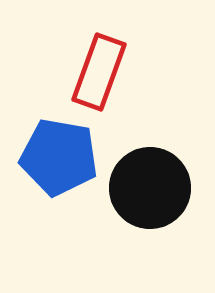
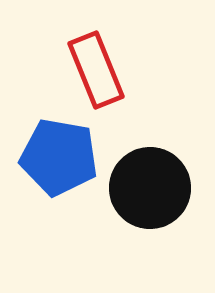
red rectangle: moved 3 px left, 2 px up; rotated 42 degrees counterclockwise
